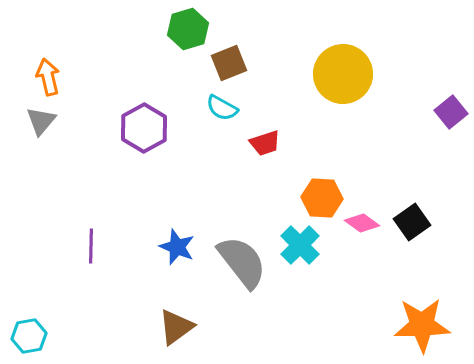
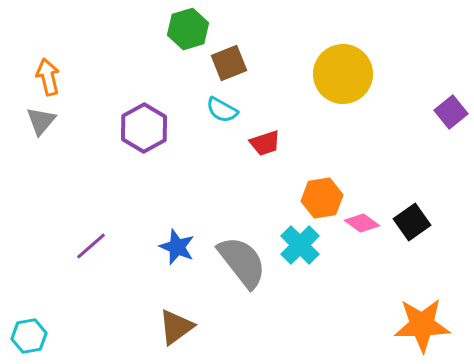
cyan semicircle: moved 2 px down
orange hexagon: rotated 12 degrees counterclockwise
purple line: rotated 48 degrees clockwise
